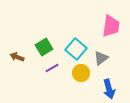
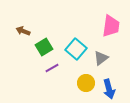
brown arrow: moved 6 px right, 26 px up
yellow circle: moved 5 px right, 10 px down
